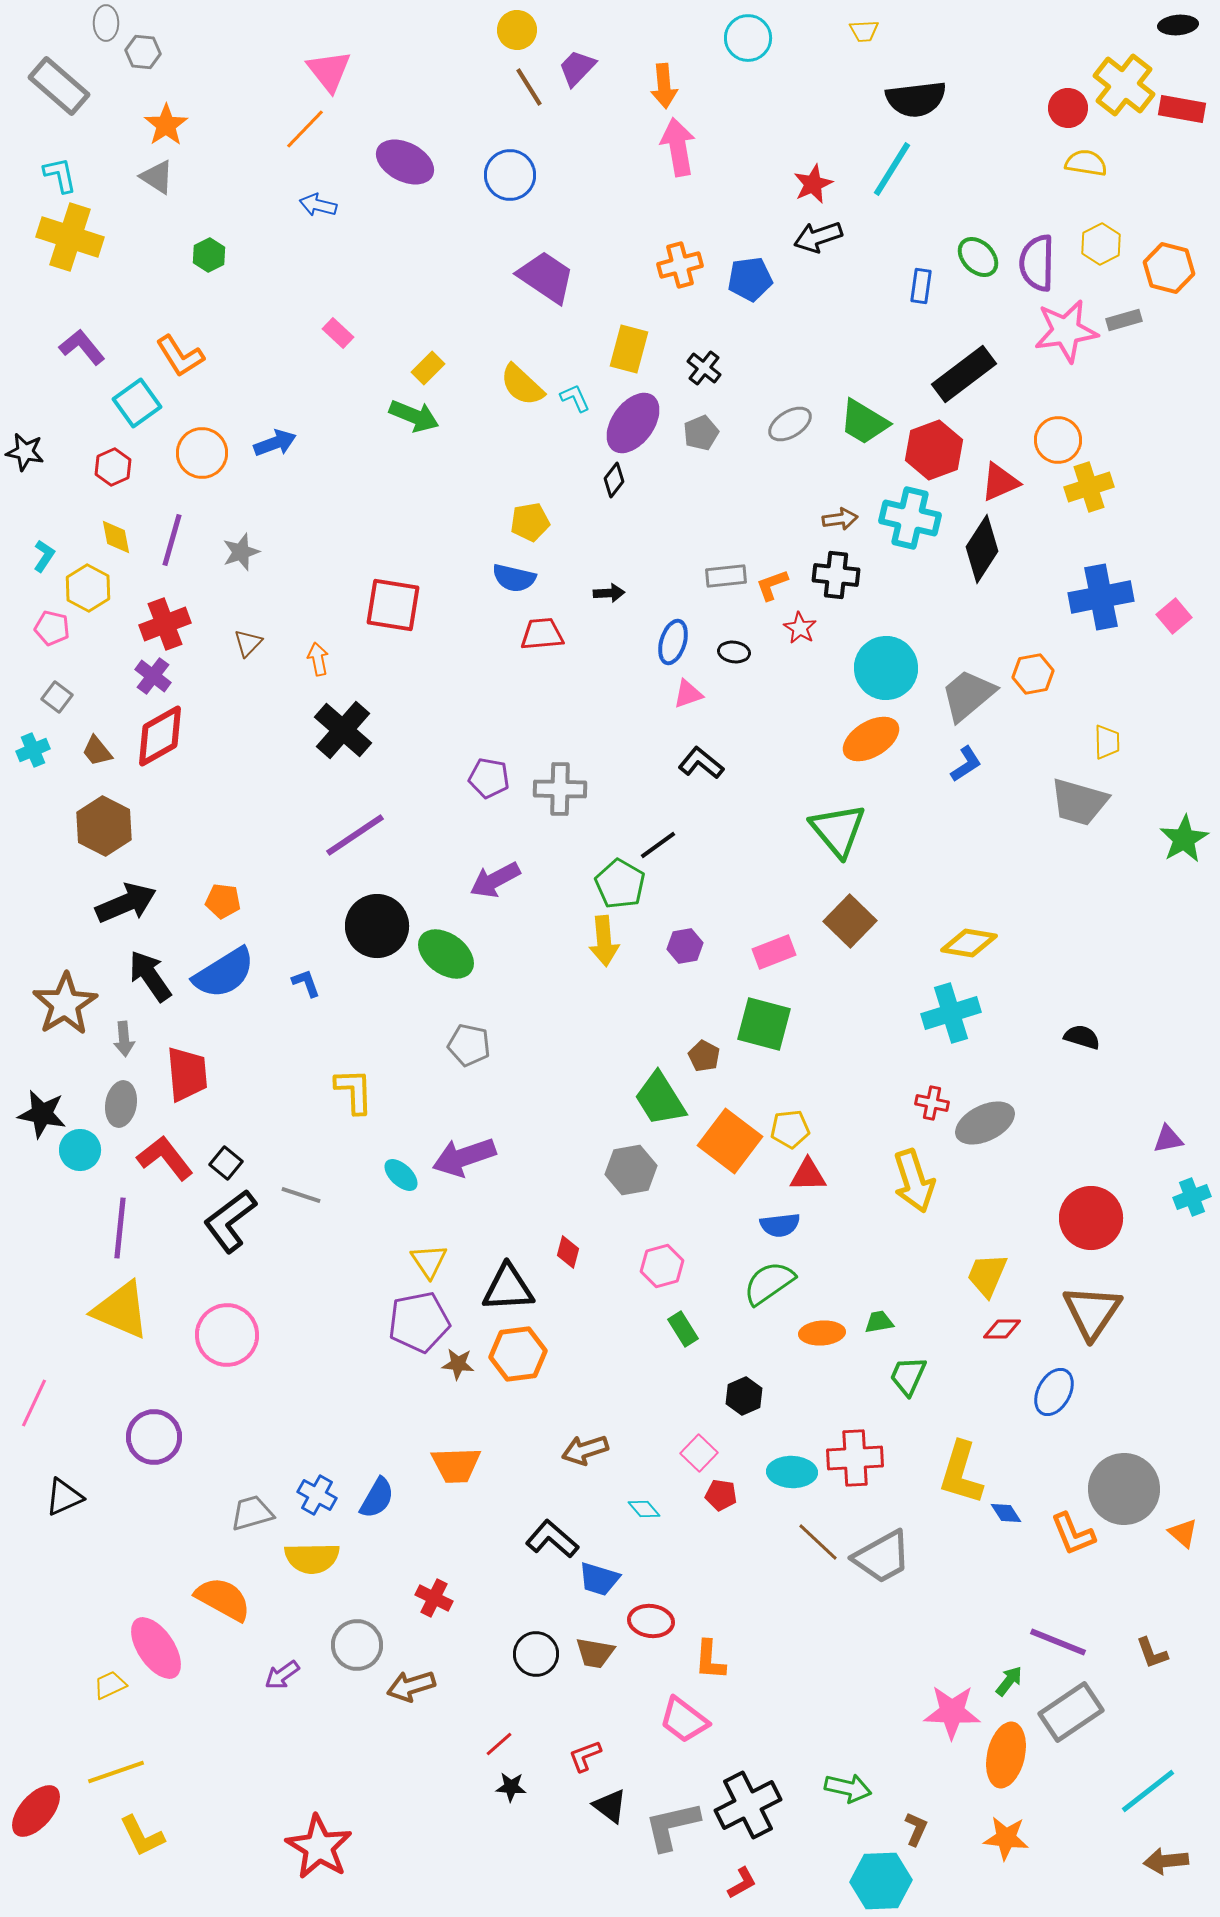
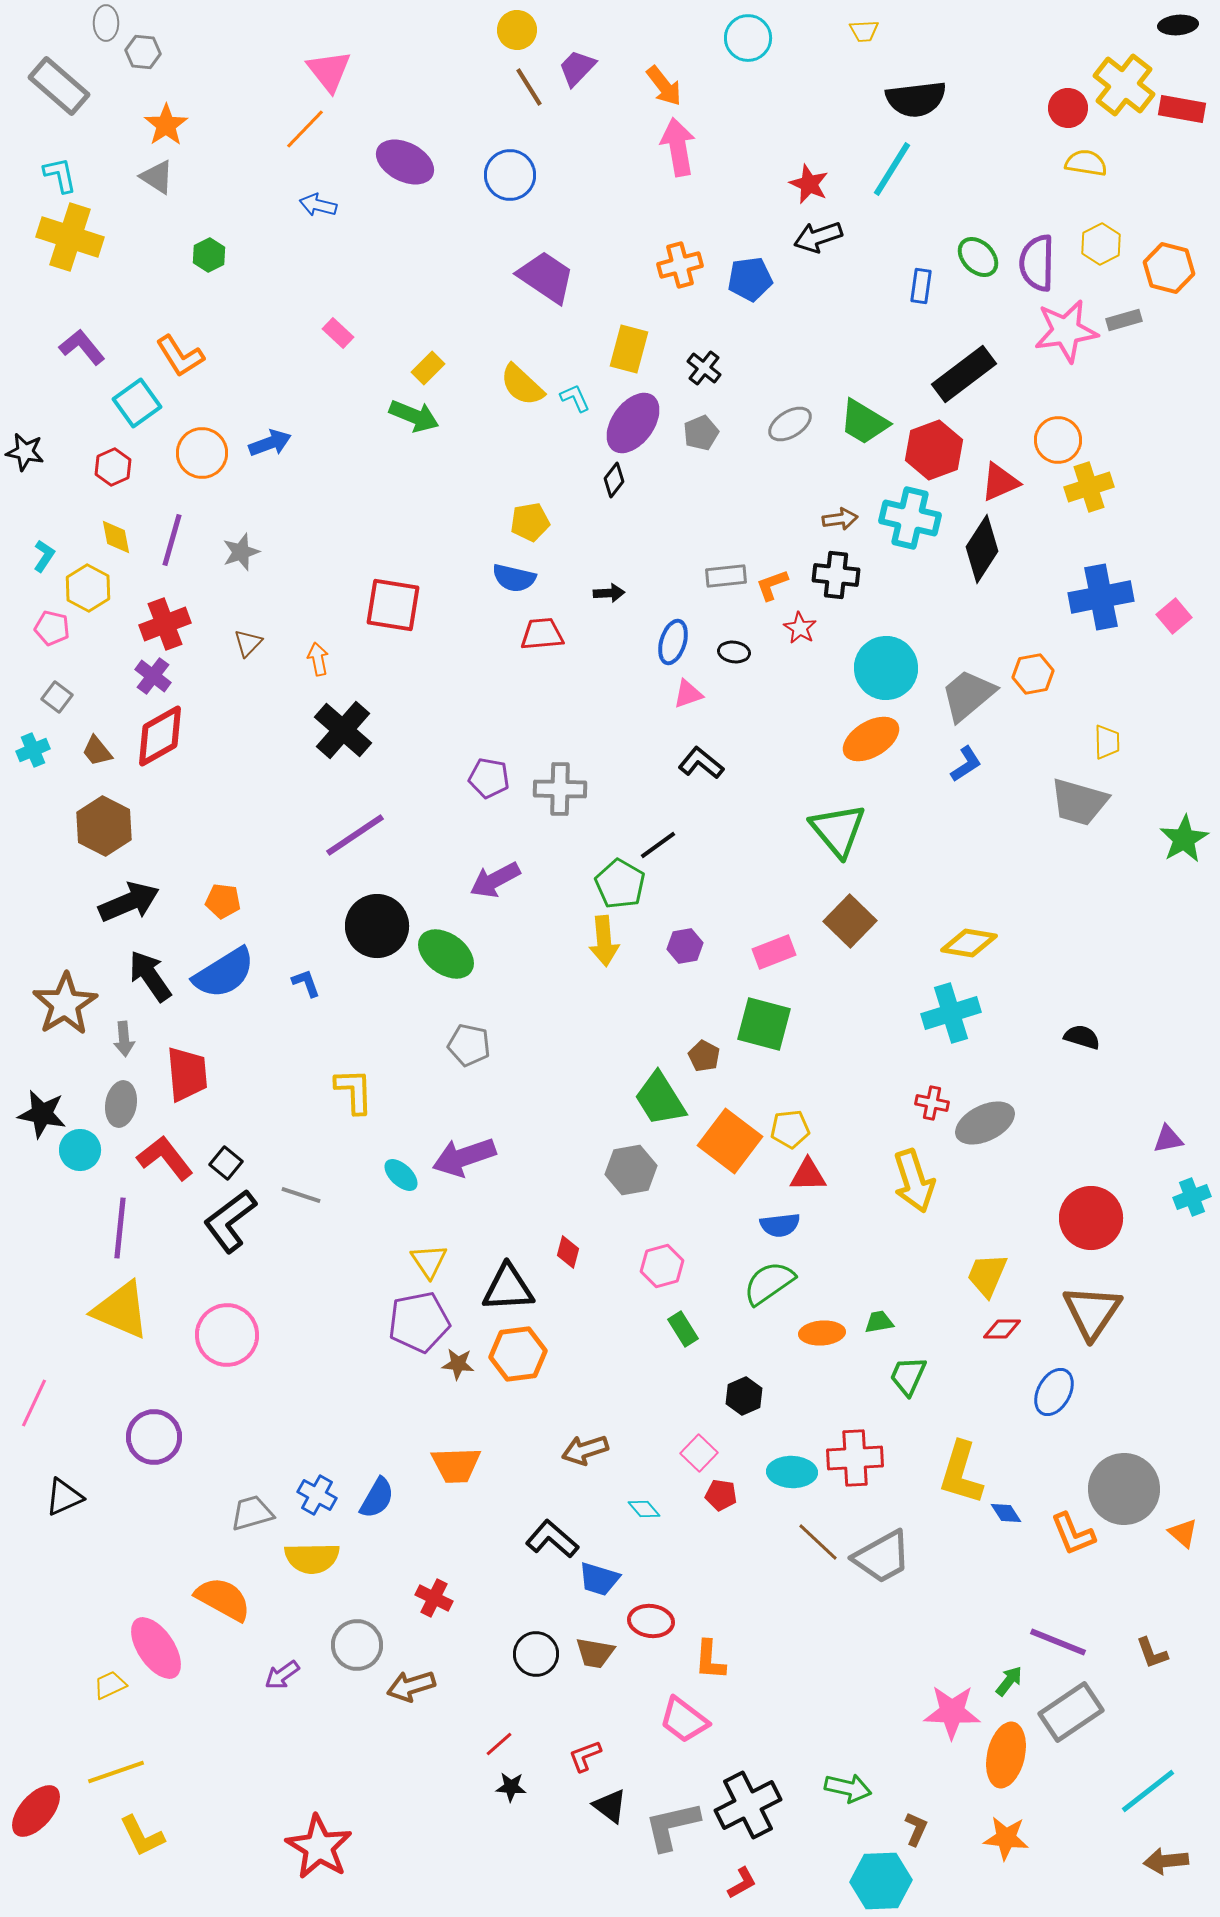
orange arrow at (664, 86): rotated 33 degrees counterclockwise
red star at (813, 184): moved 4 px left; rotated 24 degrees counterclockwise
blue arrow at (275, 443): moved 5 px left
black arrow at (126, 903): moved 3 px right, 1 px up
